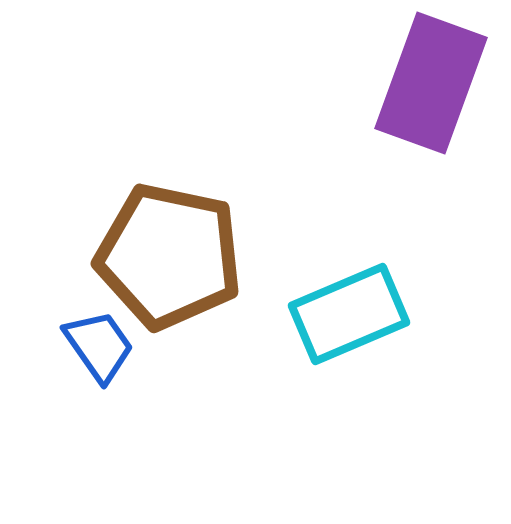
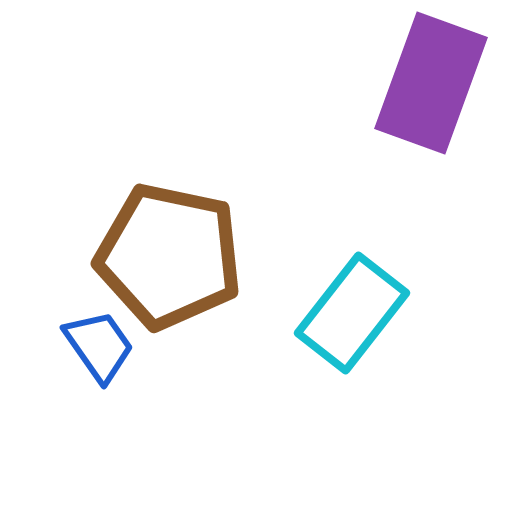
cyan rectangle: moved 3 px right, 1 px up; rotated 29 degrees counterclockwise
